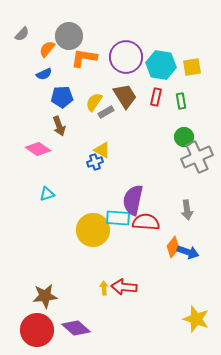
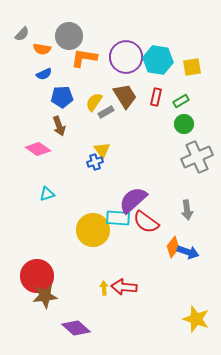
orange semicircle: moved 5 px left; rotated 120 degrees counterclockwise
cyan hexagon: moved 3 px left, 5 px up
green rectangle: rotated 70 degrees clockwise
green circle: moved 13 px up
yellow triangle: rotated 24 degrees clockwise
purple semicircle: rotated 36 degrees clockwise
red semicircle: rotated 148 degrees counterclockwise
red circle: moved 54 px up
